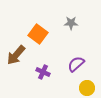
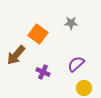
yellow circle: moved 3 px left
